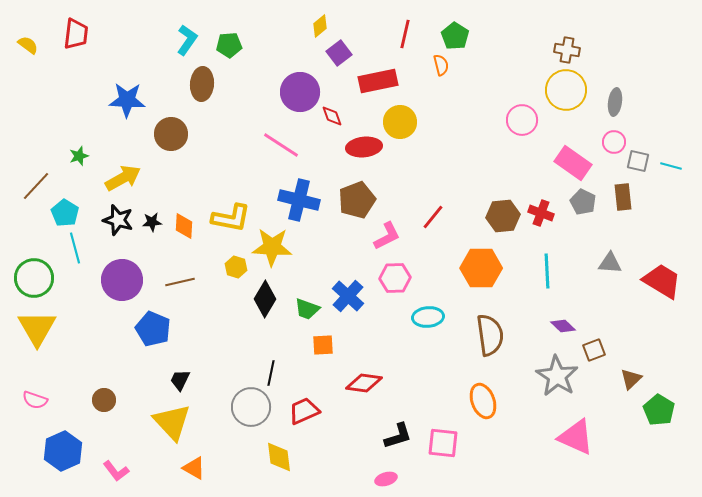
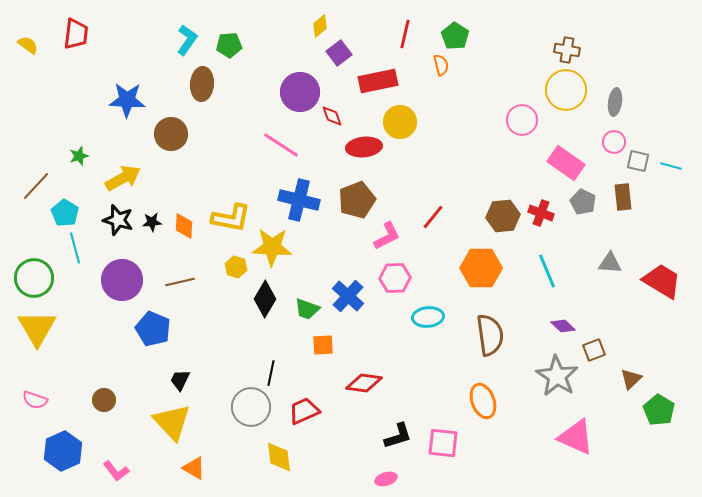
pink rectangle at (573, 163): moved 7 px left
cyan line at (547, 271): rotated 20 degrees counterclockwise
